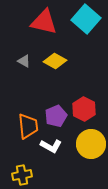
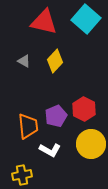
yellow diamond: rotated 75 degrees counterclockwise
white L-shape: moved 1 px left, 4 px down
